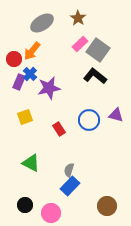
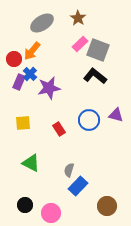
gray square: rotated 15 degrees counterclockwise
yellow square: moved 2 px left, 6 px down; rotated 14 degrees clockwise
blue rectangle: moved 8 px right
